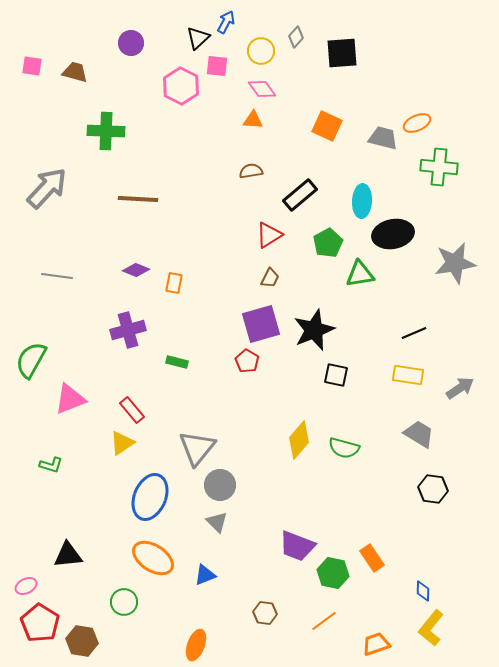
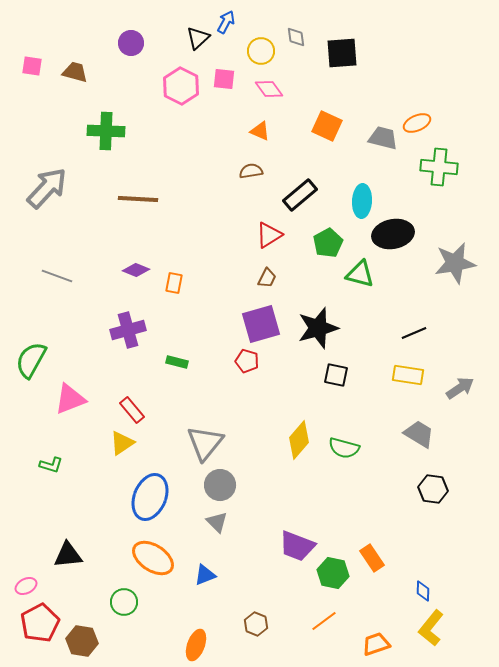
gray diamond at (296, 37): rotated 50 degrees counterclockwise
pink square at (217, 66): moved 7 px right, 13 px down
pink diamond at (262, 89): moved 7 px right
orange triangle at (253, 120): moved 7 px right, 11 px down; rotated 20 degrees clockwise
green triangle at (360, 274): rotated 24 degrees clockwise
gray line at (57, 276): rotated 12 degrees clockwise
brown trapezoid at (270, 278): moved 3 px left
black star at (314, 330): moved 4 px right, 2 px up; rotated 6 degrees clockwise
red pentagon at (247, 361): rotated 15 degrees counterclockwise
gray triangle at (197, 448): moved 8 px right, 5 px up
brown hexagon at (265, 613): moved 9 px left, 11 px down; rotated 15 degrees clockwise
red pentagon at (40, 623): rotated 12 degrees clockwise
